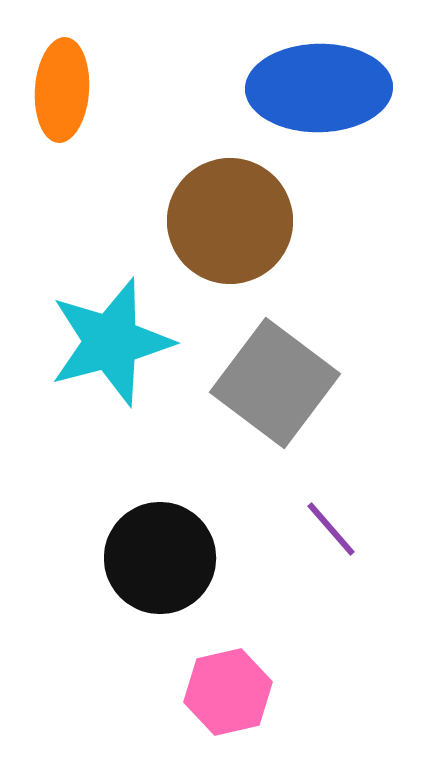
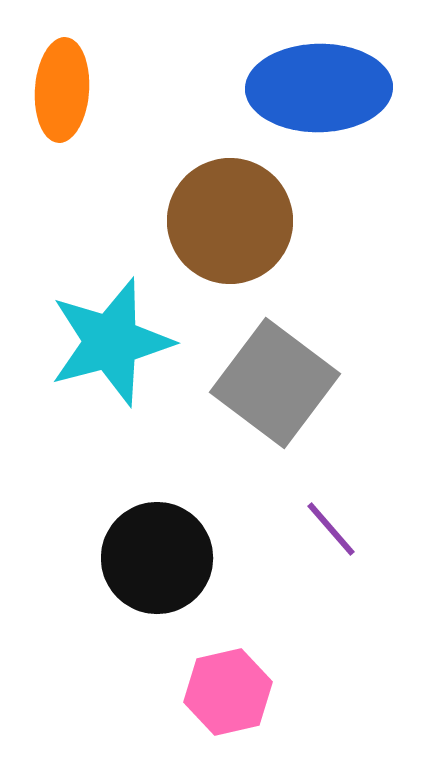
black circle: moved 3 px left
